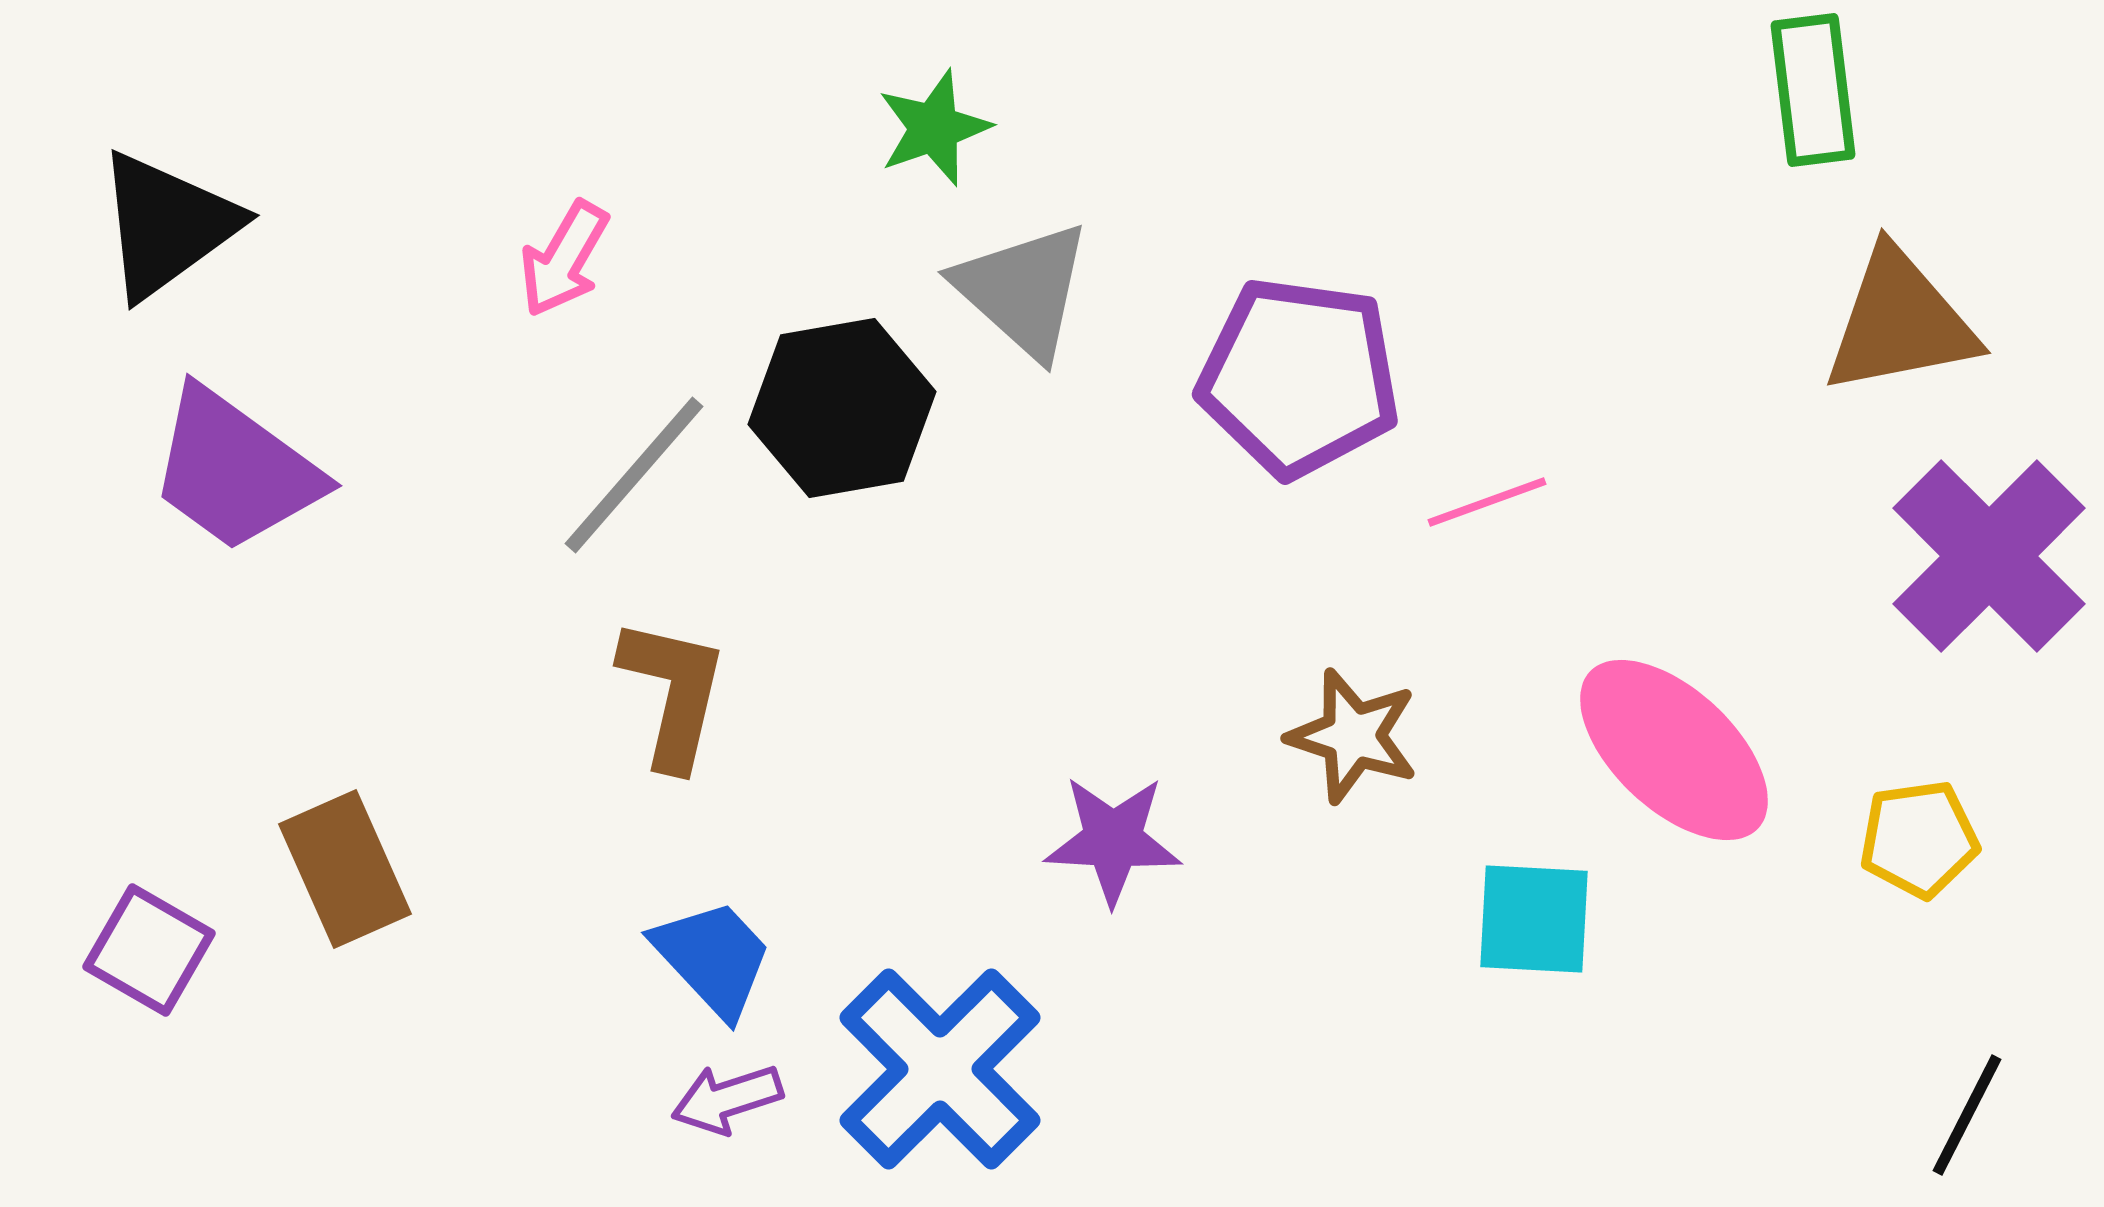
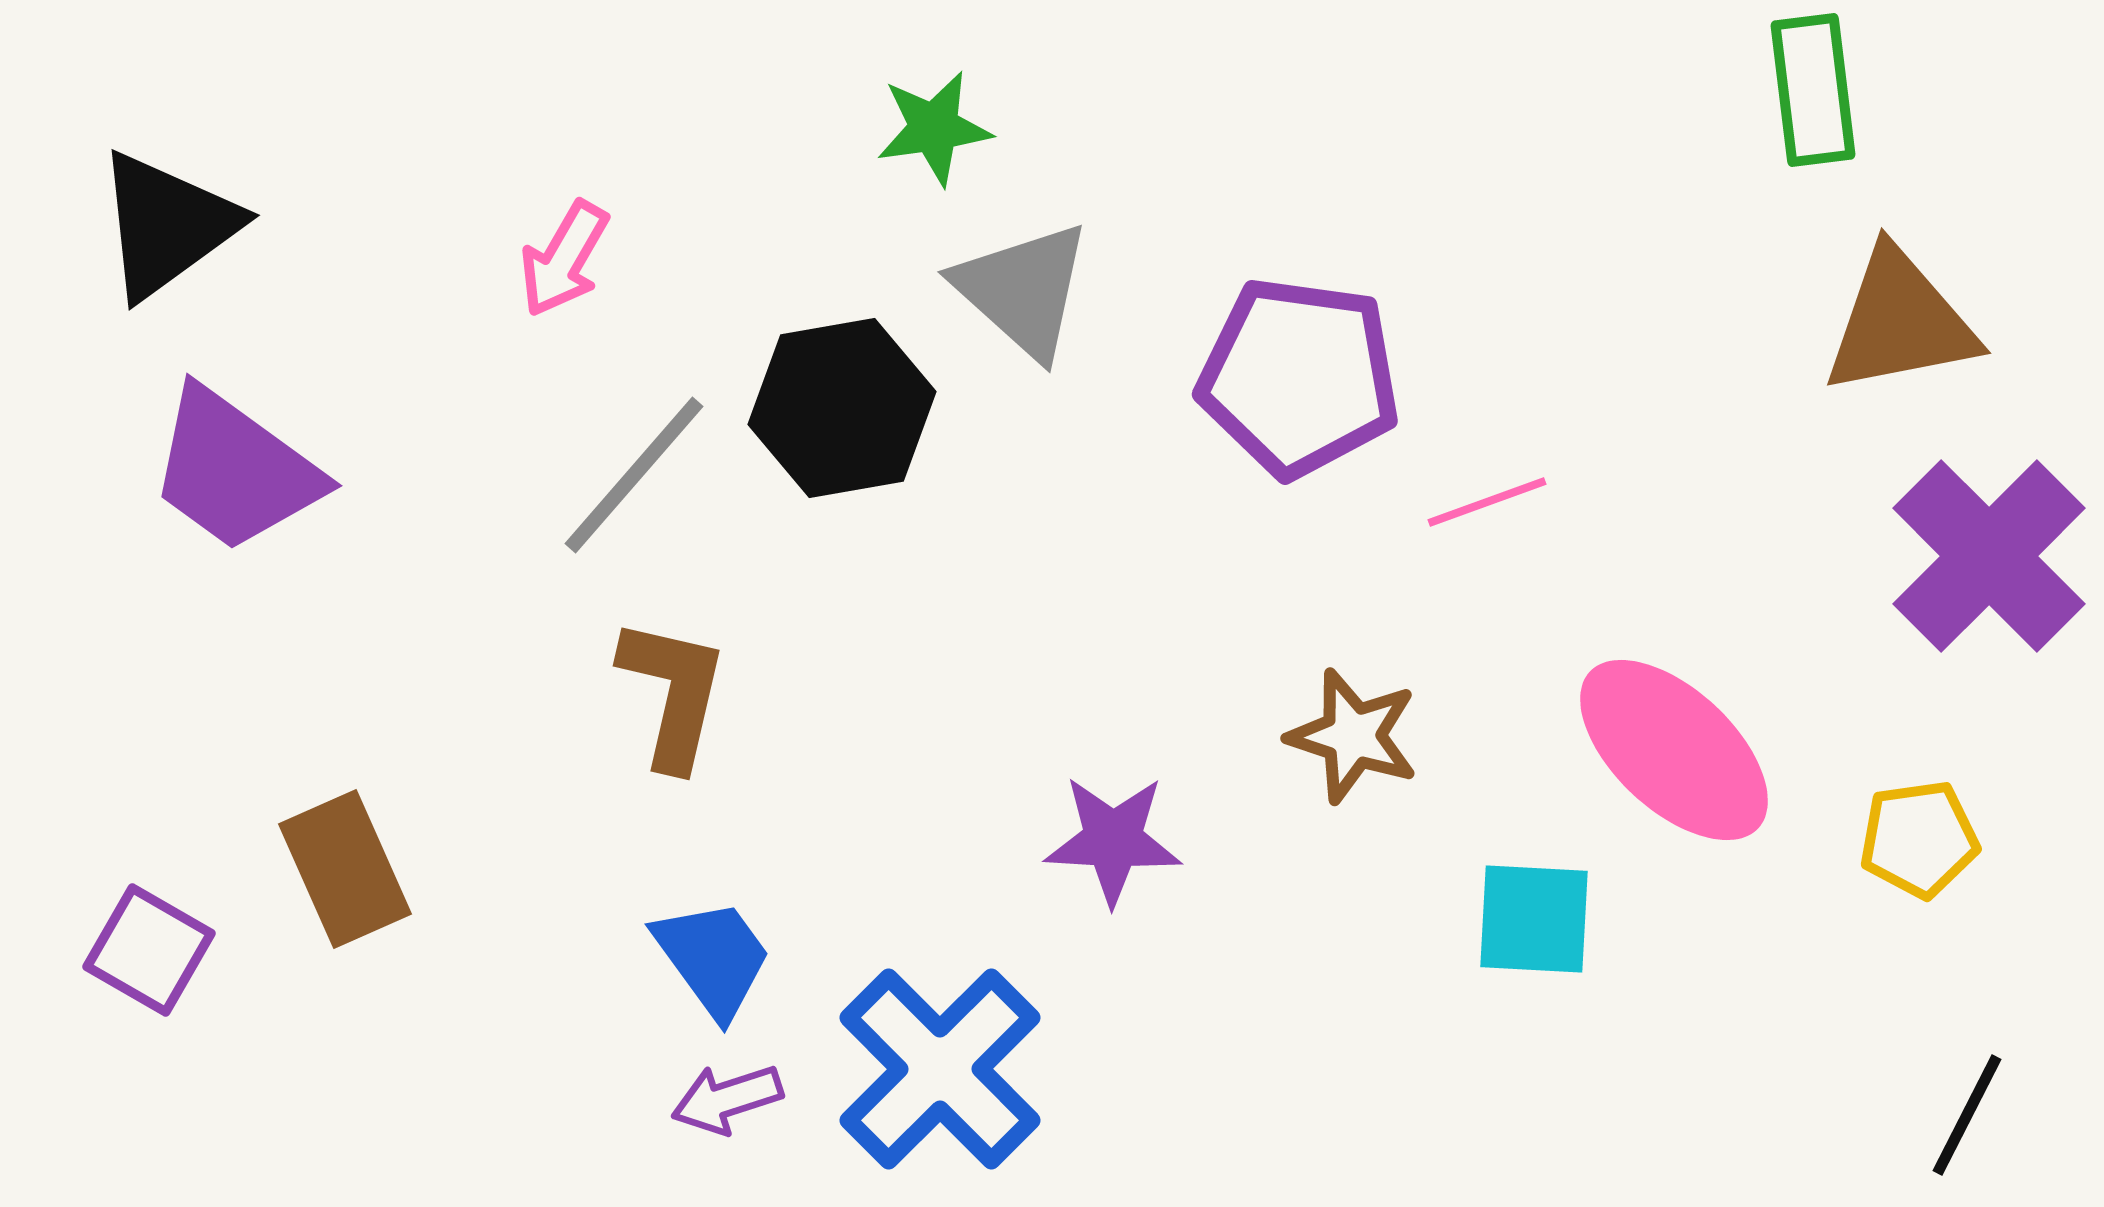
green star: rotated 11 degrees clockwise
blue trapezoid: rotated 7 degrees clockwise
